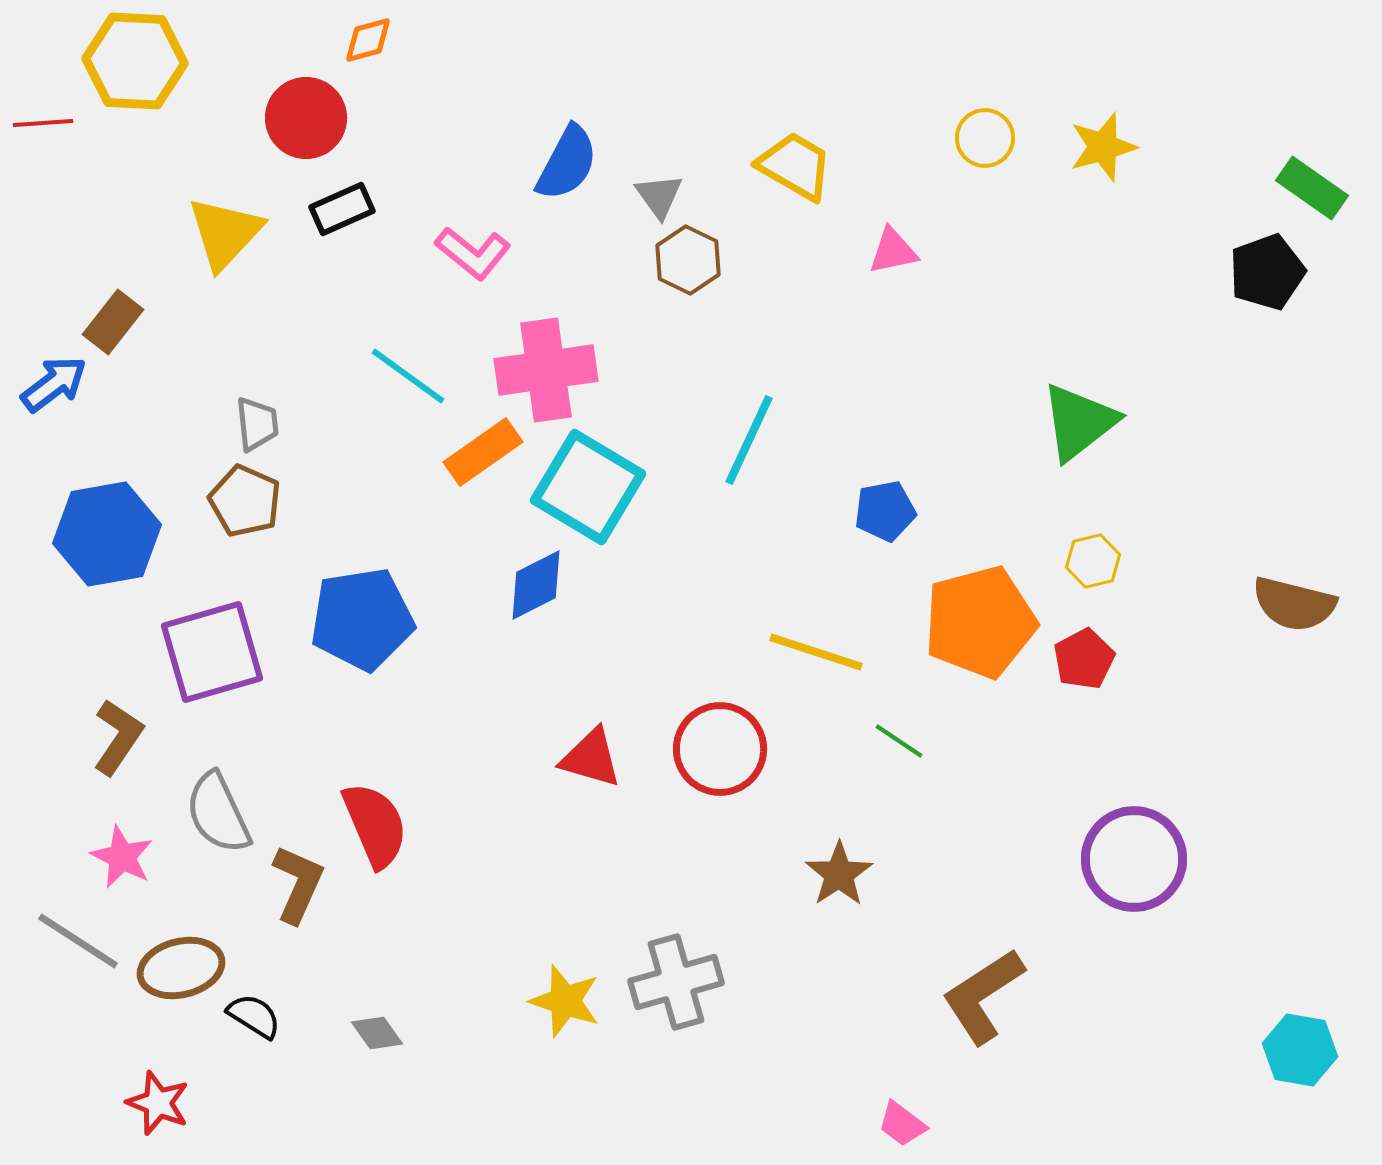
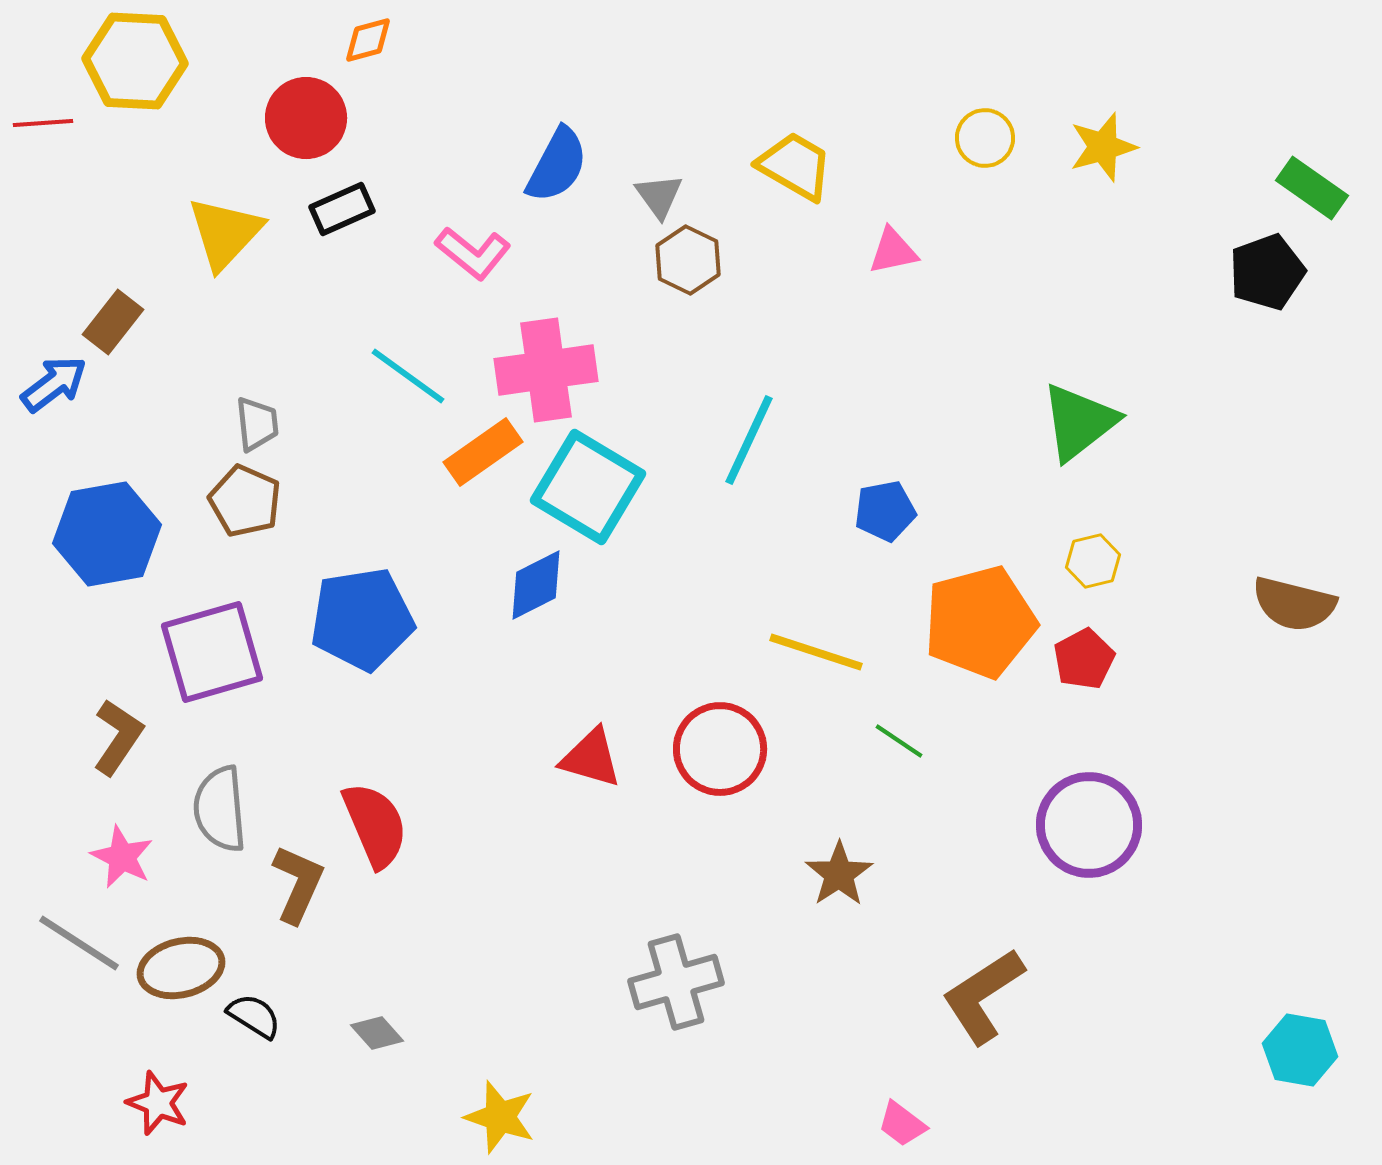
blue semicircle at (567, 163): moved 10 px left, 2 px down
gray semicircle at (218, 813): moved 2 px right, 4 px up; rotated 20 degrees clockwise
purple circle at (1134, 859): moved 45 px left, 34 px up
gray line at (78, 941): moved 1 px right, 2 px down
yellow star at (565, 1001): moved 65 px left, 116 px down
gray diamond at (377, 1033): rotated 6 degrees counterclockwise
